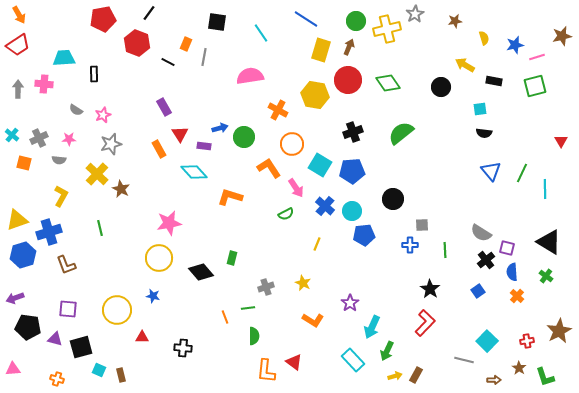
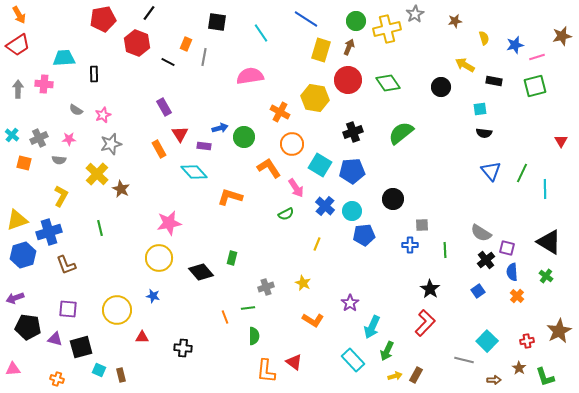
yellow hexagon at (315, 95): moved 3 px down
orange cross at (278, 110): moved 2 px right, 2 px down
